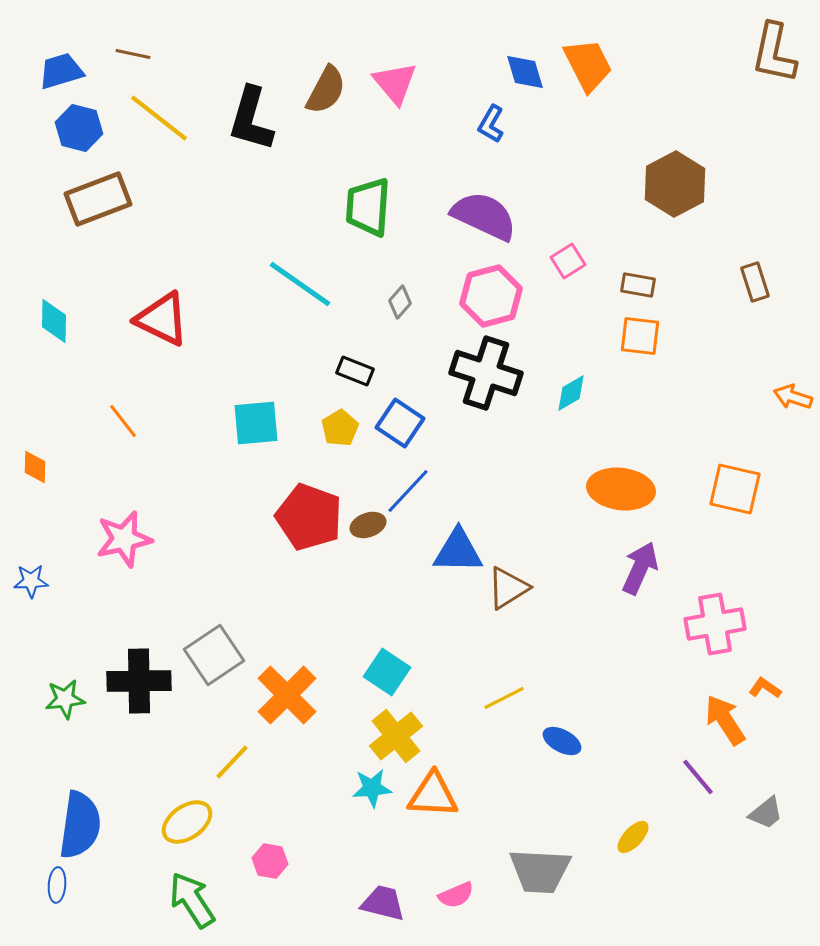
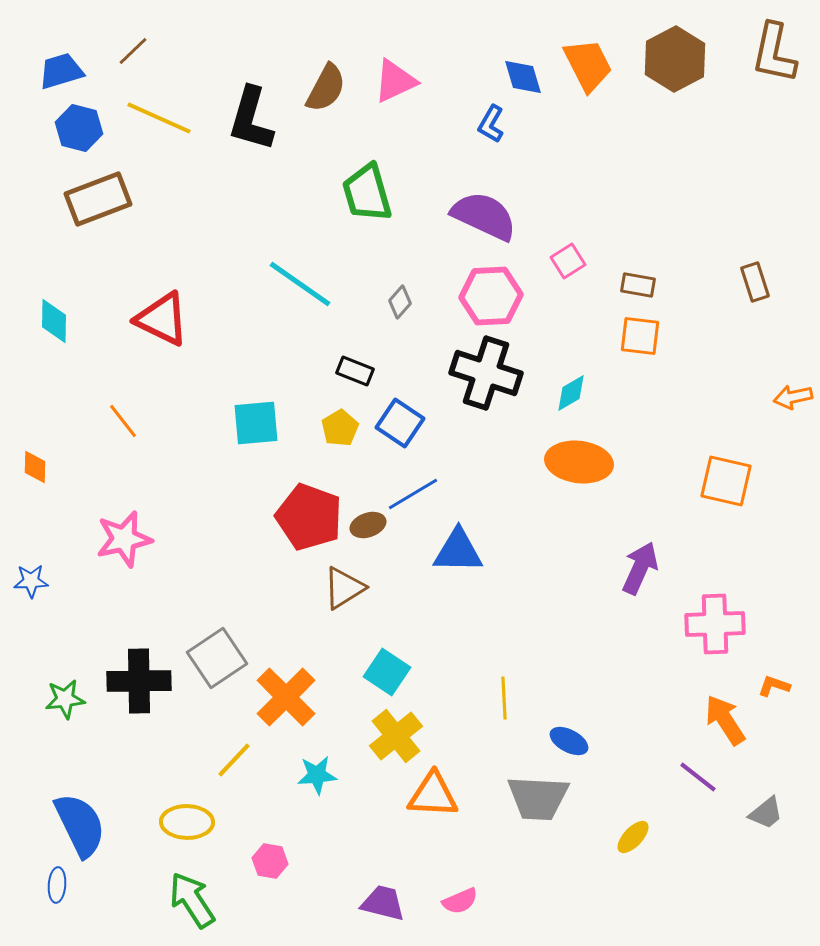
brown line at (133, 54): moved 3 px up; rotated 56 degrees counterclockwise
blue diamond at (525, 72): moved 2 px left, 5 px down
pink triangle at (395, 83): moved 2 px up; rotated 45 degrees clockwise
brown semicircle at (326, 90): moved 2 px up
yellow line at (159, 118): rotated 14 degrees counterclockwise
brown hexagon at (675, 184): moved 125 px up
green trapezoid at (368, 207): moved 1 px left, 14 px up; rotated 20 degrees counterclockwise
pink hexagon at (491, 296): rotated 12 degrees clockwise
orange arrow at (793, 397): rotated 30 degrees counterclockwise
orange ellipse at (621, 489): moved 42 px left, 27 px up
orange square at (735, 489): moved 9 px left, 8 px up
blue line at (408, 491): moved 5 px right, 3 px down; rotated 16 degrees clockwise
brown triangle at (508, 588): moved 164 px left
pink cross at (715, 624): rotated 8 degrees clockwise
gray square at (214, 655): moved 3 px right, 3 px down
orange L-shape at (765, 688): moved 9 px right, 2 px up; rotated 16 degrees counterclockwise
orange cross at (287, 695): moved 1 px left, 2 px down
yellow line at (504, 698): rotated 66 degrees counterclockwise
blue ellipse at (562, 741): moved 7 px right
yellow line at (232, 762): moved 2 px right, 2 px up
purple line at (698, 777): rotated 12 degrees counterclockwise
cyan star at (372, 788): moved 55 px left, 13 px up
yellow ellipse at (187, 822): rotated 36 degrees clockwise
blue semicircle at (80, 825): rotated 34 degrees counterclockwise
gray trapezoid at (540, 871): moved 2 px left, 73 px up
pink semicircle at (456, 895): moved 4 px right, 6 px down
